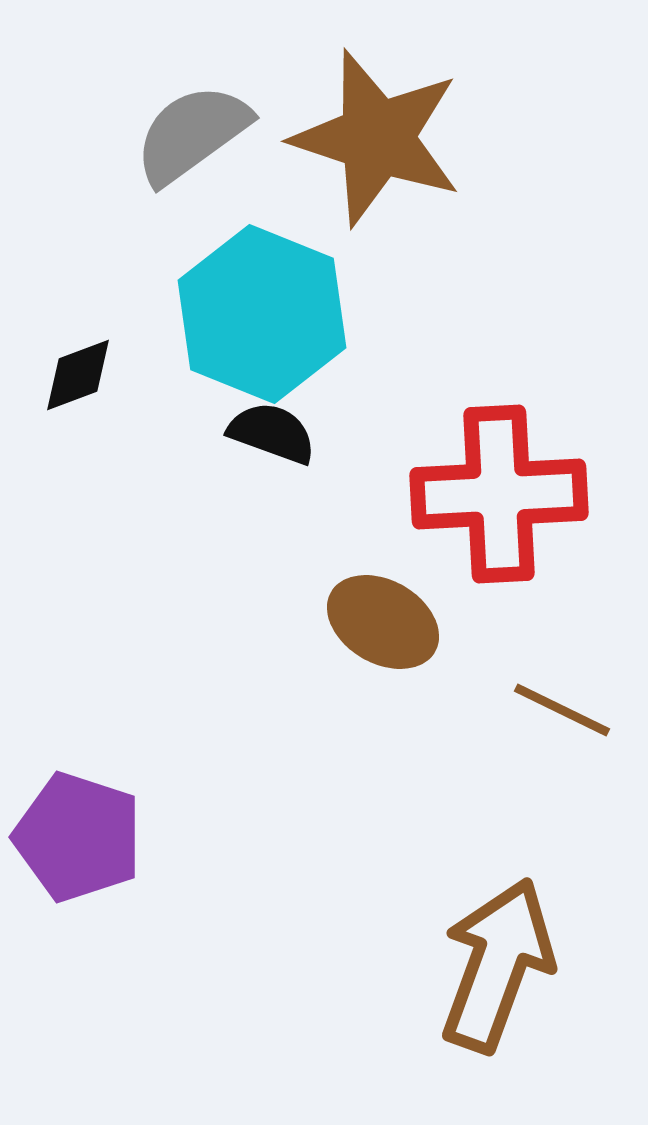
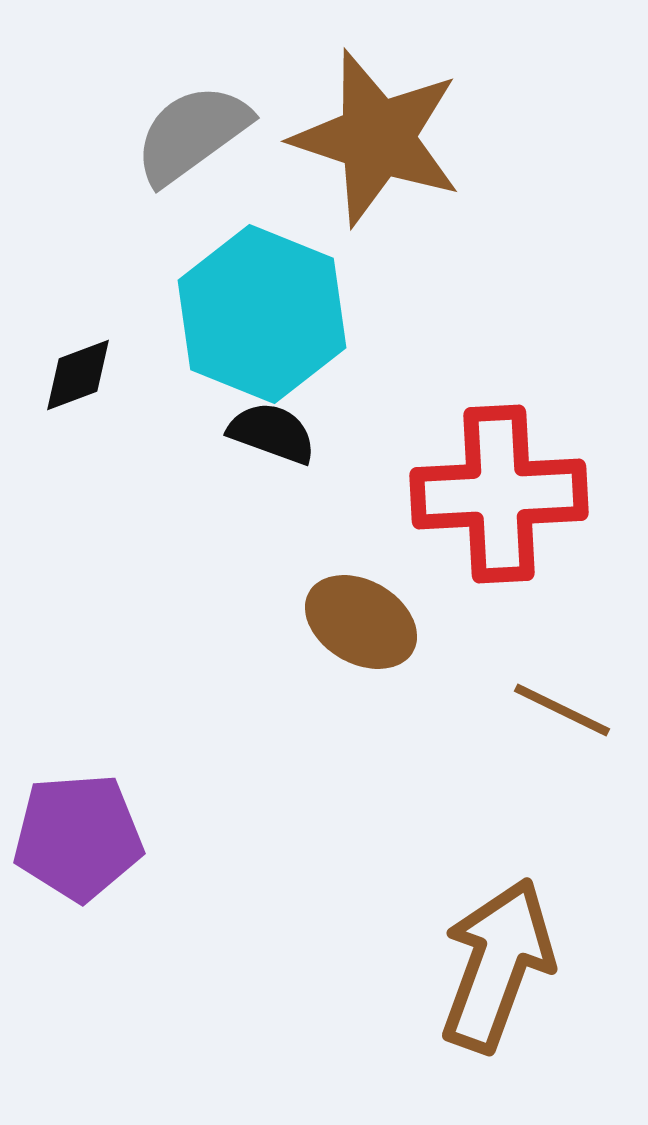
brown ellipse: moved 22 px left
purple pentagon: rotated 22 degrees counterclockwise
